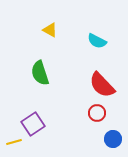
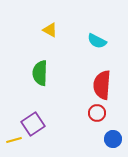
green semicircle: rotated 20 degrees clockwise
red semicircle: rotated 48 degrees clockwise
yellow line: moved 2 px up
